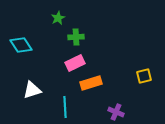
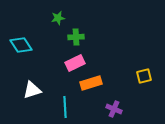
green star: rotated 16 degrees clockwise
purple cross: moved 2 px left, 3 px up
